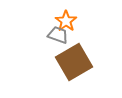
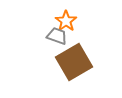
gray trapezoid: moved 1 px left, 1 px down
